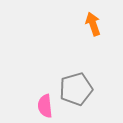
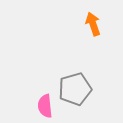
gray pentagon: moved 1 px left
